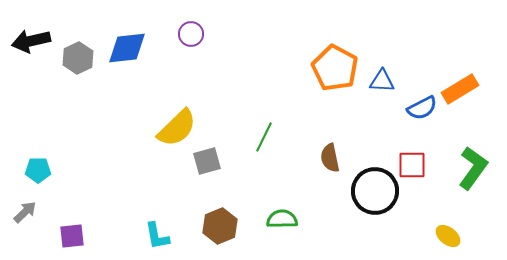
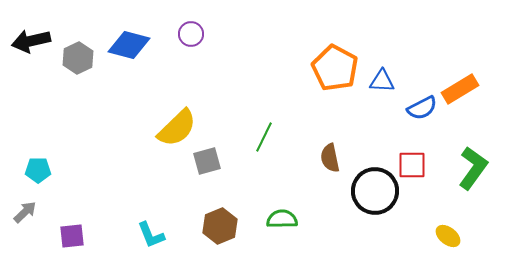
blue diamond: moved 2 px right, 3 px up; rotated 21 degrees clockwise
cyan L-shape: moved 6 px left, 1 px up; rotated 12 degrees counterclockwise
